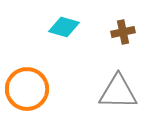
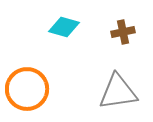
gray triangle: rotated 9 degrees counterclockwise
